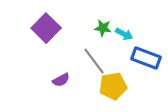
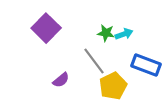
green star: moved 3 px right, 5 px down
cyan arrow: rotated 48 degrees counterclockwise
blue rectangle: moved 7 px down
purple semicircle: rotated 12 degrees counterclockwise
yellow pentagon: rotated 16 degrees counterclockwise
